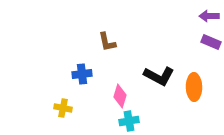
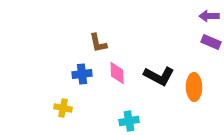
brown L-shape: moved 9 px left, 1 px down
pink diamond: moved 3 px left, 23 px up; rotated 20 degrees counterclockwise
